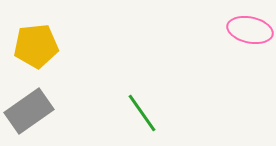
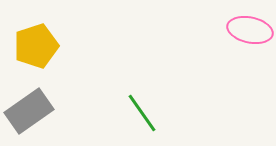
yellow pentagon: rotated 12 degrees counterclockwise
